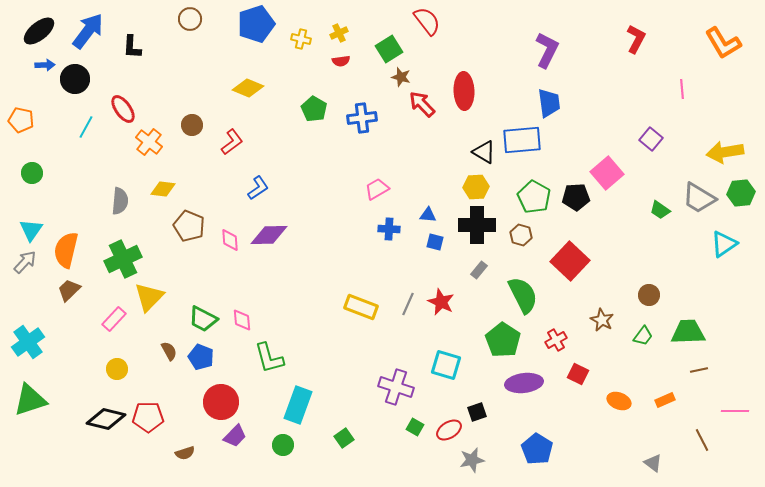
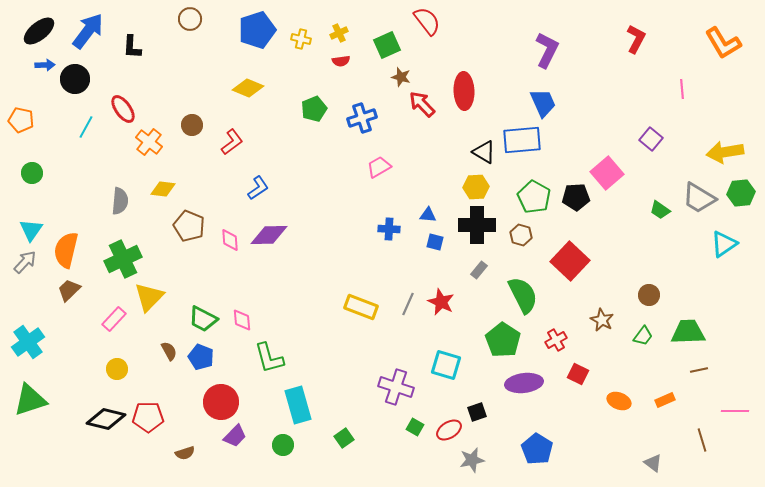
blue pentagon at (256, 24): moved 1 px right, 6 px down
green square at (389, 49): moved 2 px left, 4 px up; rotated 8 degrees clockwise
blue trapezoid at (549, 103): moved 6 px left; rotated 16 degrees counterclockwise
green pentagon at (314, 109): rotated 20 degrees clockwise
blue cross at (362, 118): rotated 12 degrees counterclockwise
pink trapezoid at (377, 189): moved 2 px right, 22 px up
cyan rectangle at (298, 405): rotated 36 degrees counterclockwise
brown line at (702, 440): rotated 10 degrees clockwise
